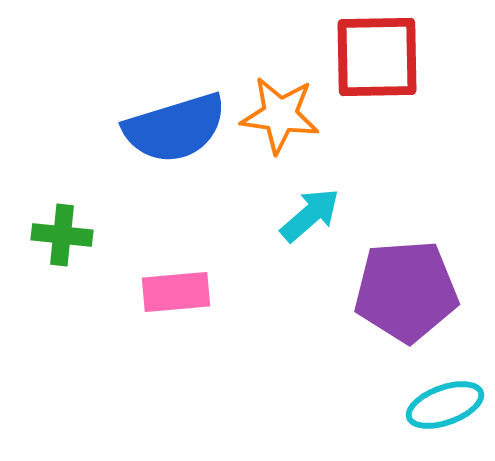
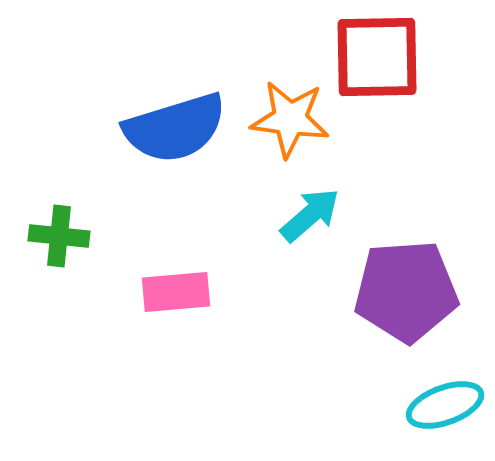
orange star: moved 10 px right, 4 px down
green cross: moved 3 px left, 1 px down
